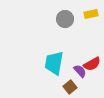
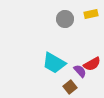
cyan trapezoid: rotated 70 degrees counterclockwise
